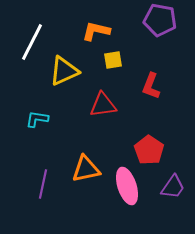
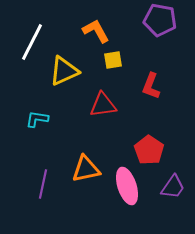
orange L-shape: rotated 48 degrees clockwise
